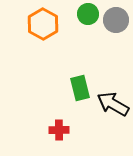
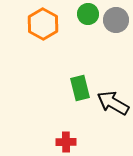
black arrow: moved 1 px up
red cross: moved 7 px right, 12 px down
